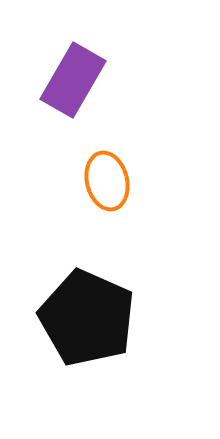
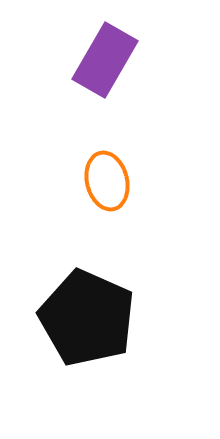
purple rectangle: moved 32 px right, 20 px up
